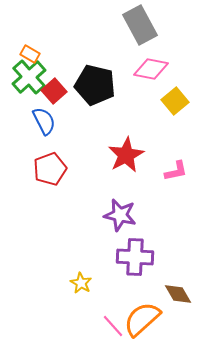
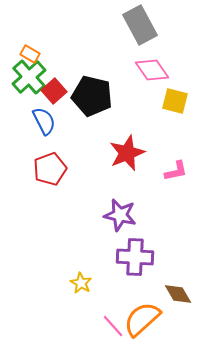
pink diamond: moved 1 px right, 1 px down; rotated 44 degrees clockwise
black pentagon: moved 3 px left, 11 px down
yellow square: rotated 36 degrees counterclockwise
red star: moved 1 px right, 2 px up; rotated 6 degrees clockwise
